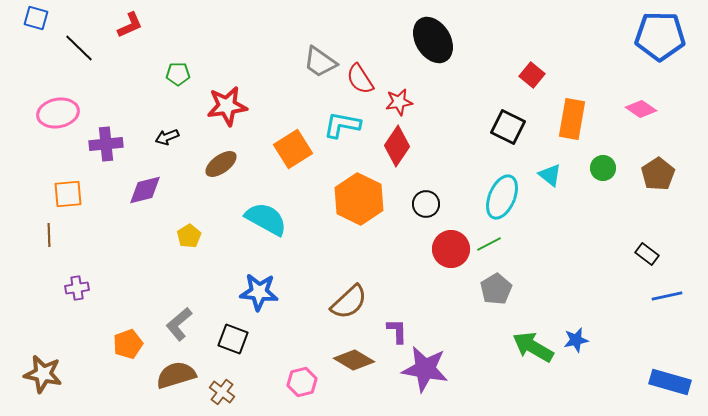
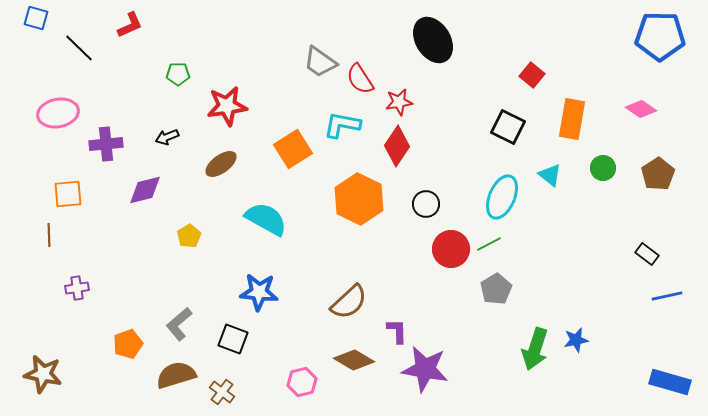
green arrow at (533, 347): moved 2 px right, 2 px down; rotated 102 degrees counterclockwise
